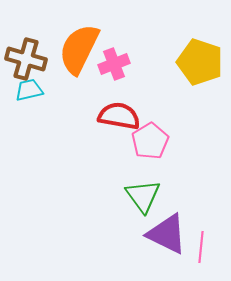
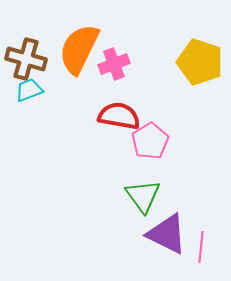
cyan trapezoid: rotated 8 degrees counterclockwise
